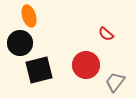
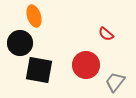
orange ellipse: moved 5 px right
black square: rotated 24 degrees clockwise
